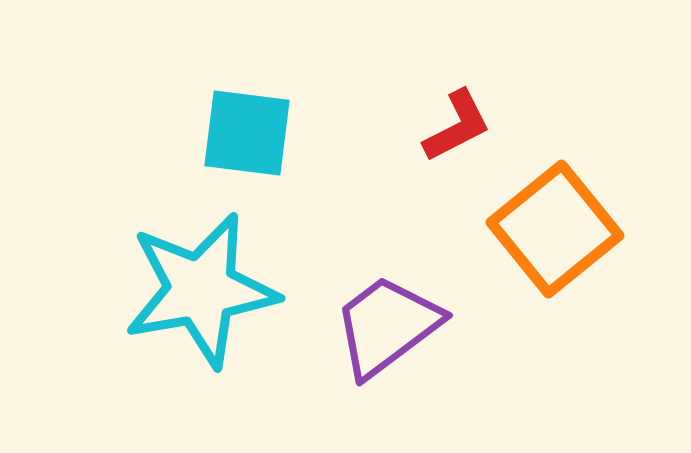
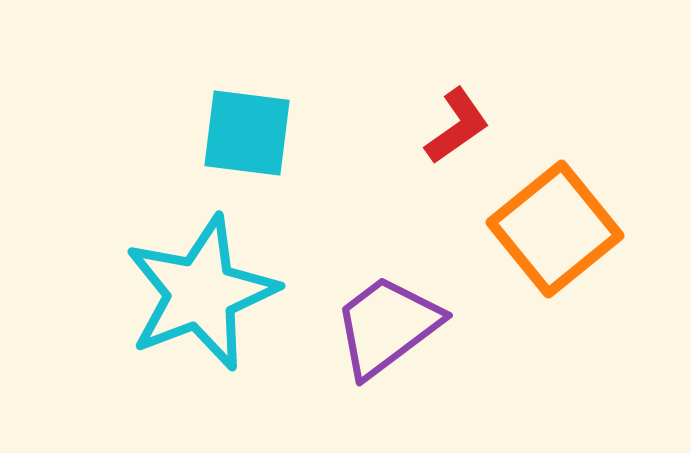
red L-shape: rotated 8 degrees counterclockwise
cyan star: moved 3 px down; rotated 11 degrees counterclockwise
